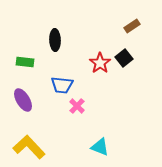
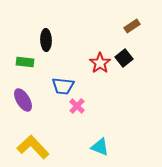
black ellipse: moved 9 px left
blue trapezoid: moved 1 px right, 1 px down
yellow L-shape: moved 4 px right
